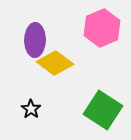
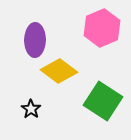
yellow diamond: moved 4 px right, 8 px down
green square: moved 9 px up
